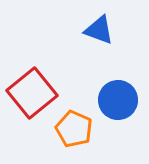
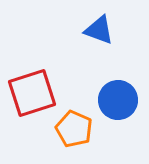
red square: rotated 21 degrees clockwise
